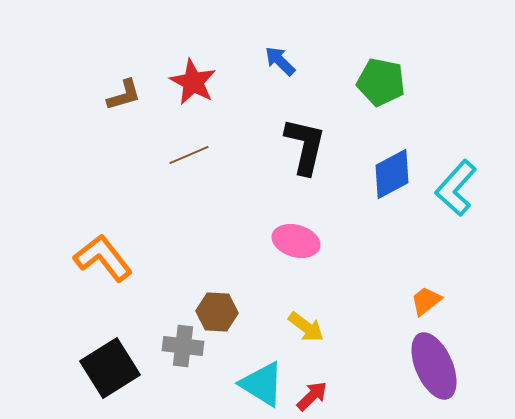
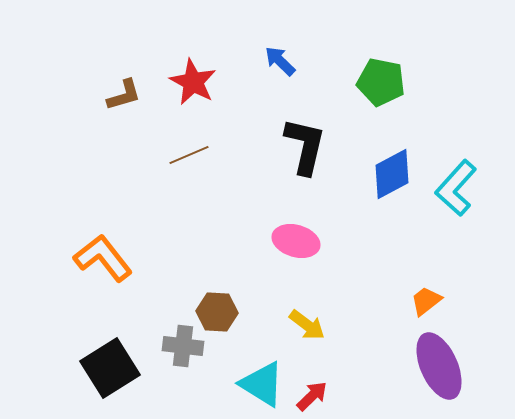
yellow arrow: moved 1 px right, 2 px up
purple ellipse: moved 5 px right
